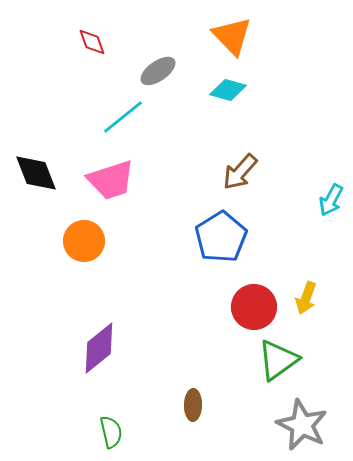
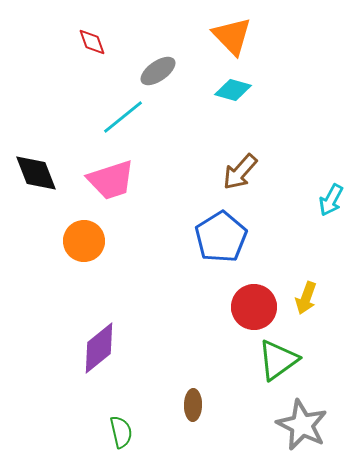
cyan diamond: moved 5 px right
green semicircle: moved 10 px right
